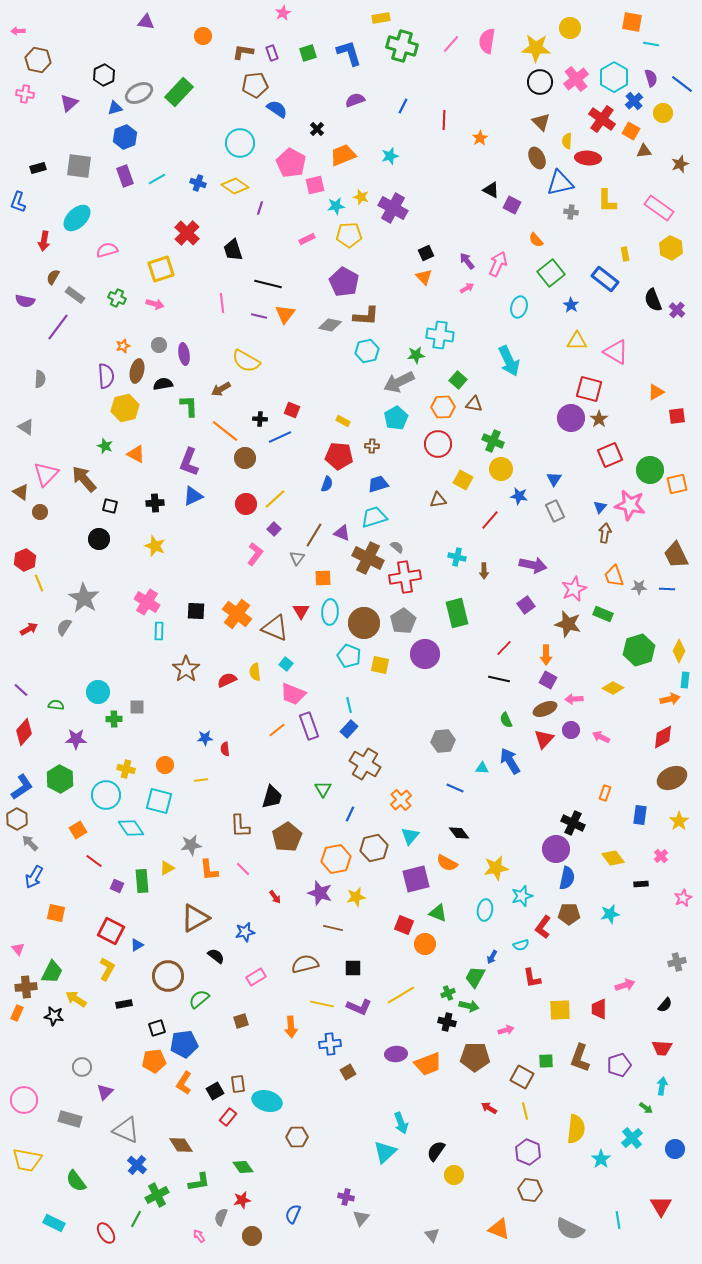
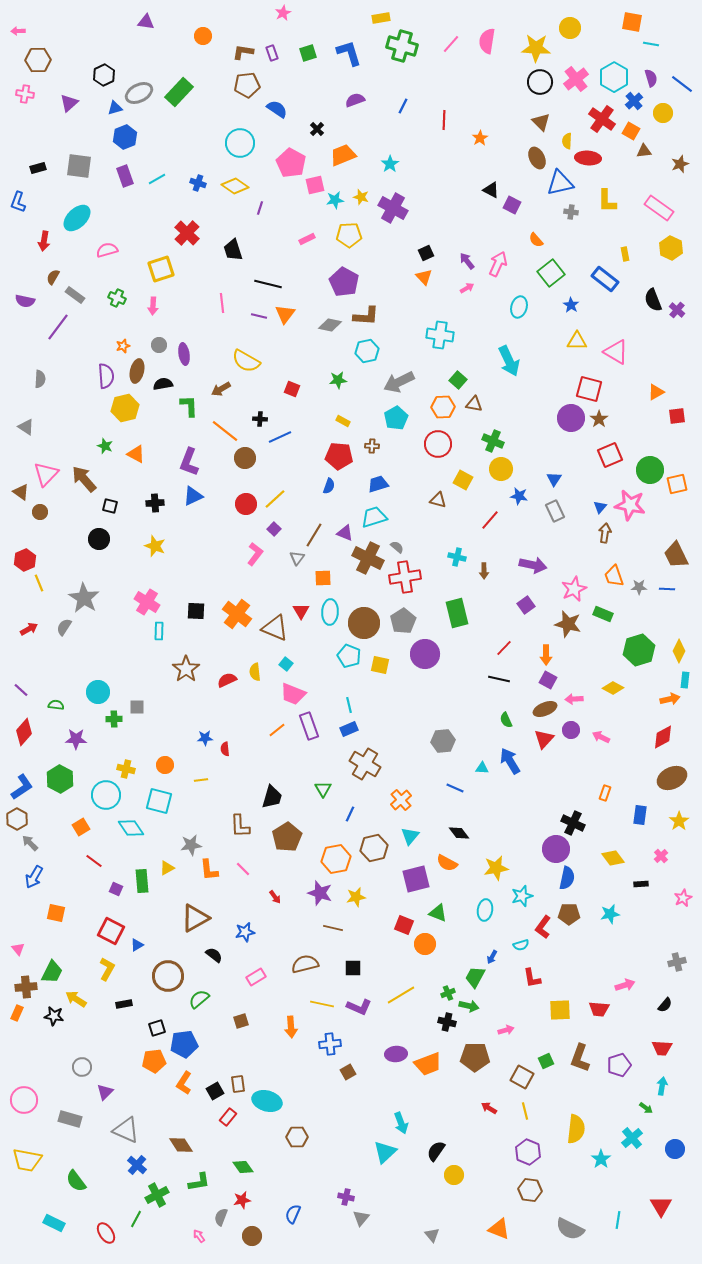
brown hexagon at (38, 60): rotated 15 degrees counterclockwise
brown pentagon at (255, 85): moved 8 px left
cyan star at (390, 156): moved 8 px down; rotated 18 degrees counterclockwise
cyan star at (336, 206): moved 1 px left, 6 px up
pink arrow at (155, 304): moved 2 px left, 2 px down; rotated 78 degrees clockwise
green star at (416, 355): moved 78 px left, 25 px down
red square at (292, 410): moved 21 px up
blue semicircle at (327, 484): moved 2 px right, 2 px down
brown triangle at (438, 500): rotated 24 degrees clockwise
purple triangle at (342, 533): moved 3 px right
blue rectangle at (349, 729): rotated 24 degrees clockwise
orange square at (78, 830): moved 3 px right, 3 px up
purple square at (117, 886): moved 1 px left, 3 px down
black semicircle at (216, 956): moved 2 px left, 1 px up
red trapezoid at (599, 1009): rotated 85 degrees counterclockwise
green square at (546, 1061): rotated 21 degrees counterclockwise
cyan line at (618, 1220): rotated 18 degrees clockwise
